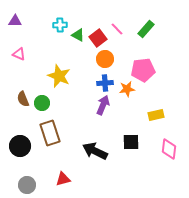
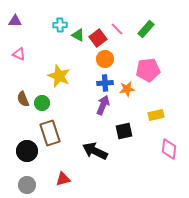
pink pentagon: moved 5 px right
black square: moved 7 px left, 11 px up; rotated 12 degrees counterclockwise
black circle: moved 7 px right, 5 px down
